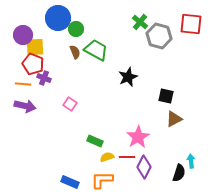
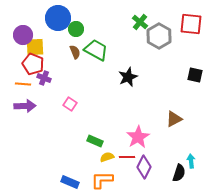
gray hexagon: rotated 15 degrees clockwise
black square: moved 29 px right, 21 px up
purple arrow: rotated 15 degrees counterclockwise
